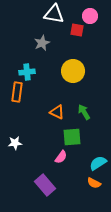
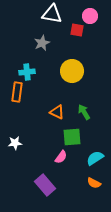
white triangle: moved 2 px left
yellow circle: moved 1 px left
cyan semicircle: moved 3 px left, 5 px up
